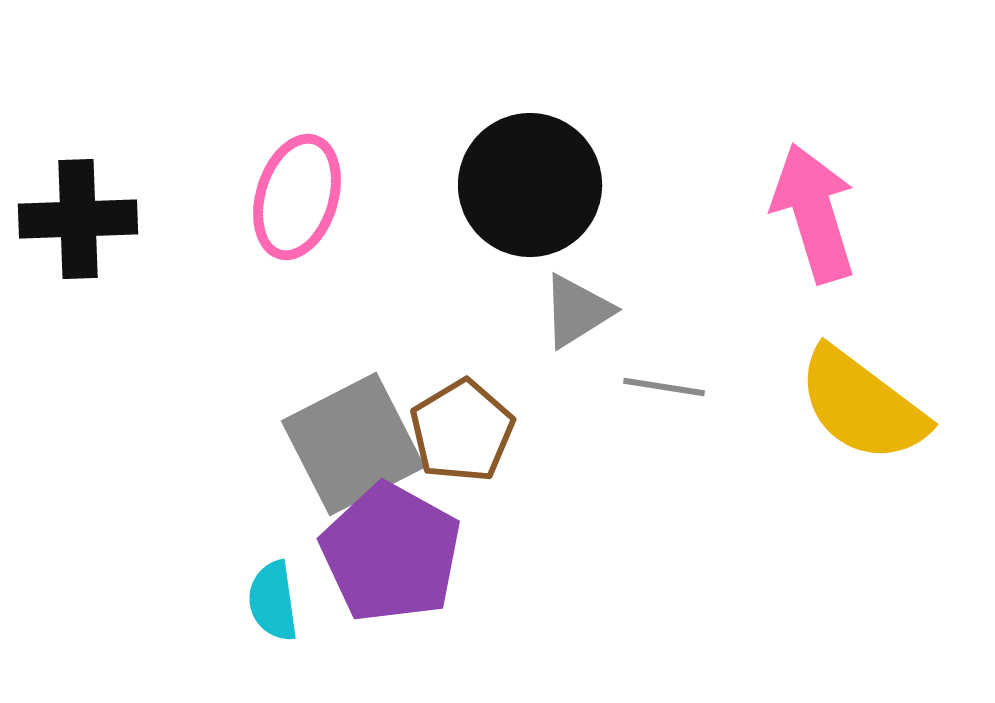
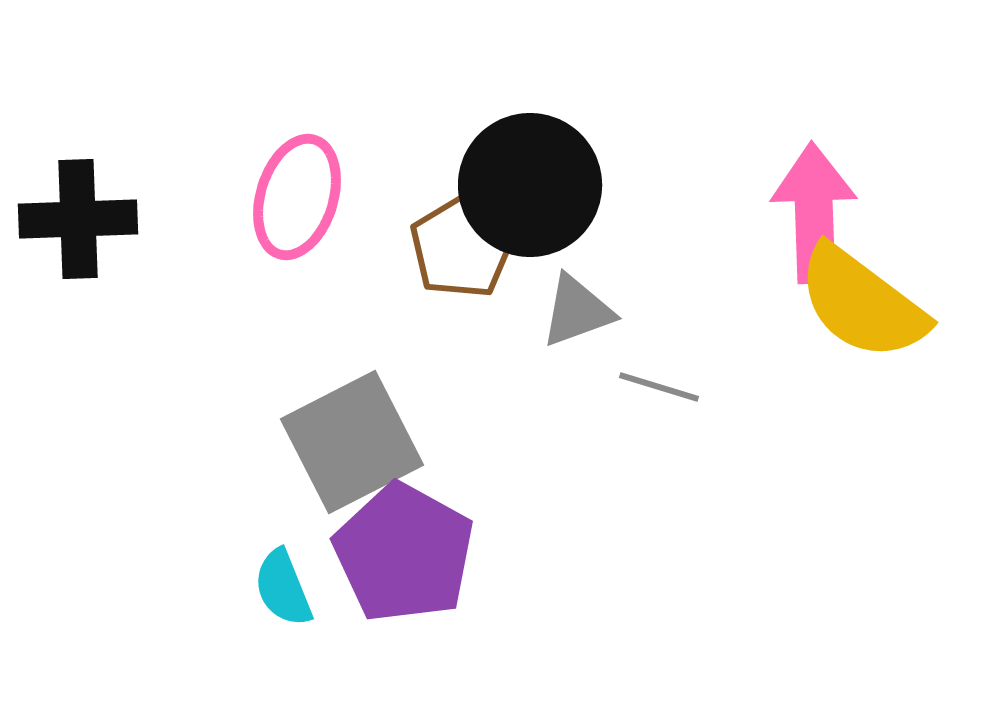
pink arrow: rotated 15 degrees clockwise
gray triangle: rotated 12 degrees clockwise
gray line: moved 5 px left; rotated 8 degrees clockwise
yellow semicircle: moved 102 px up
brown pentagon: moved 184 px up
gray square: moved 1 px left, 2 px up
purple pentagon: moved 13 px right
cyan semicircle: moved 10 px right, 13 px up; rotated 14 degrees counterclockwise
